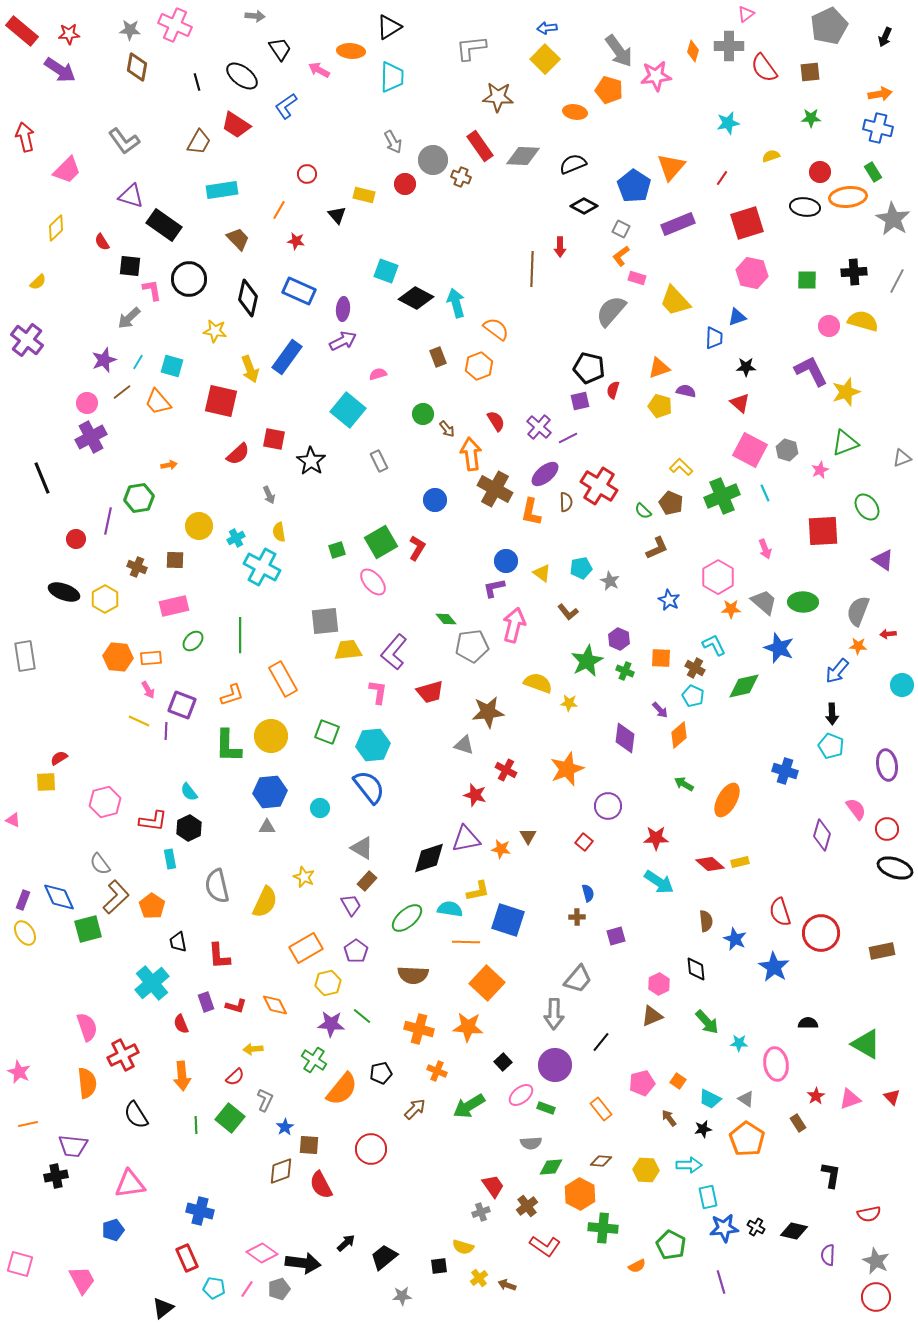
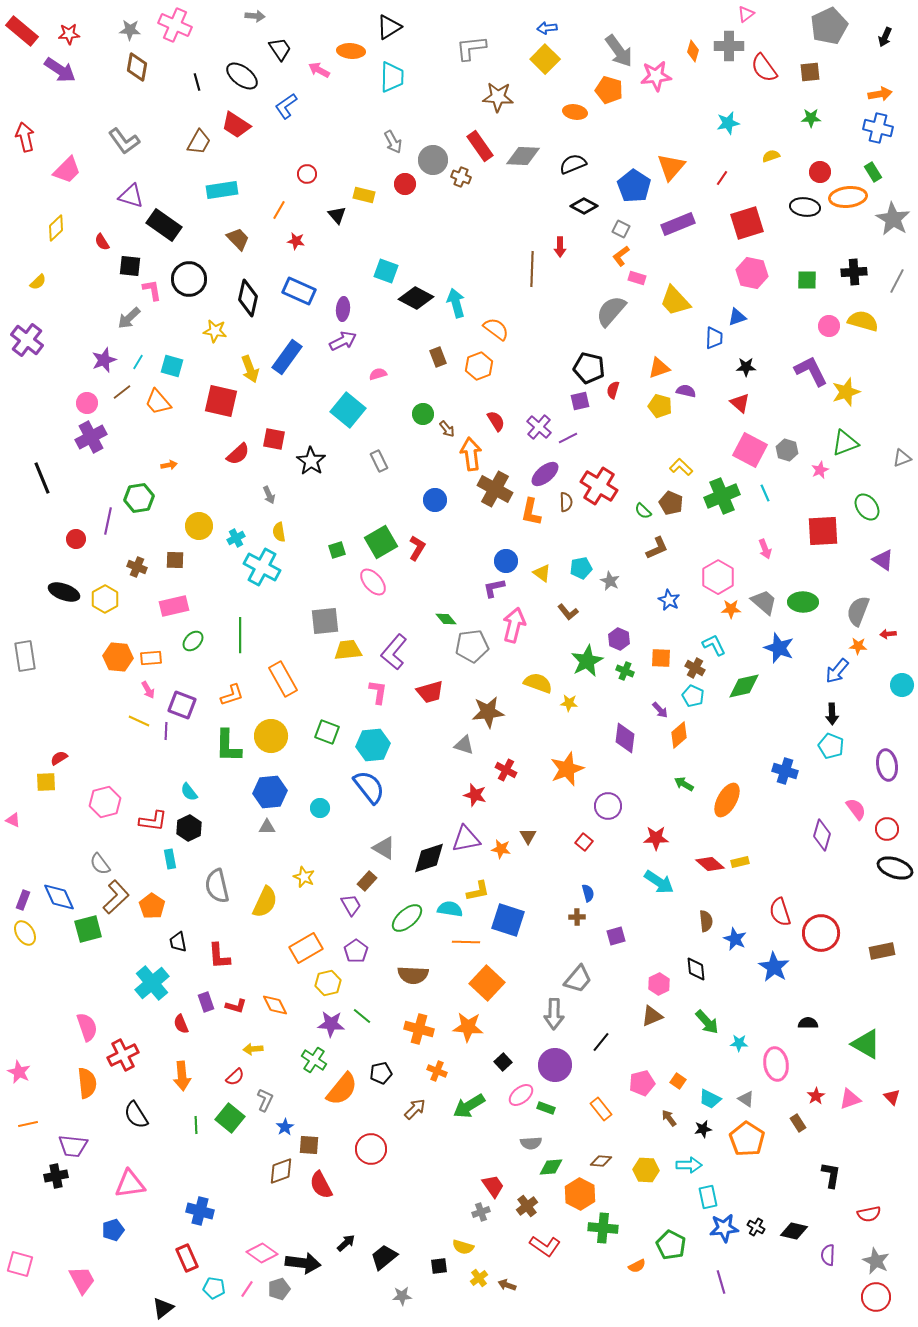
gray triangle at (362, 848): moved 22 px right
